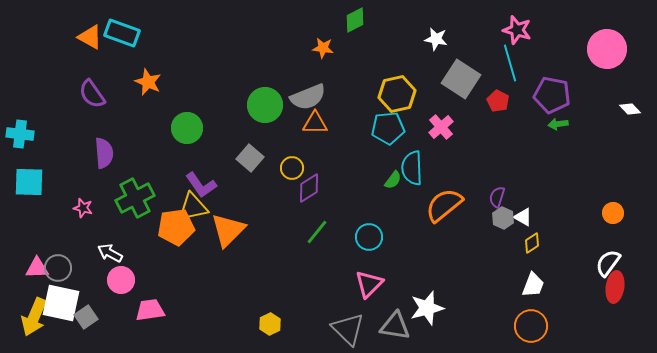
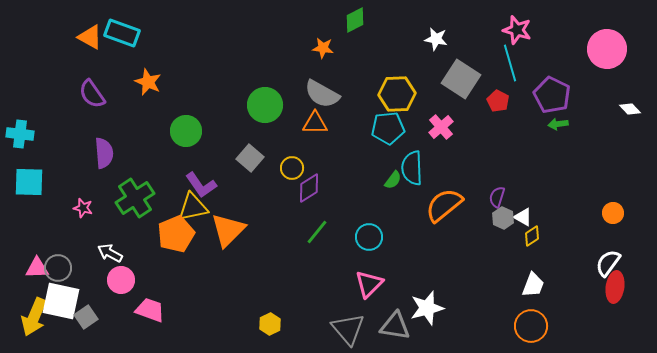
yellow hexagon at (397, 94): rotated 9 degrees clockwise
purple pentagon at (552, 95): rotated 15 degrees clockwise
gray semicircle at (308, 97): moved 14 px right, 3 px up; rotated 51 degrees clockwise
green circle at (187, 128): moved 1 px left, 3 px down
green cross at (135, 198): rotated 6 degrees counterclockwise
orange pentagon at (176, 227): moved 7 px down; rotated 15 degrees counterclockwise
yellow diamond at (532, 243): moved 7 px up
white square at (61, 303): moved 2 px up
pink trapezoid at (150, 310): rotated 28 degrees clockwise
gray triangle at (348, 329): rotated 6 degrees clockwise
